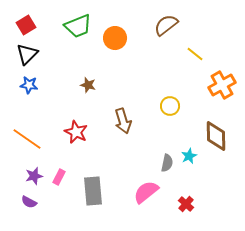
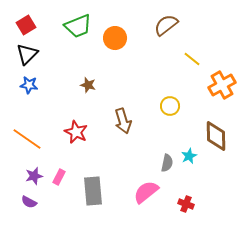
yellow line: moved 3 px left, 5 px down
red cross: rotated 21 degrees counterclockwise
